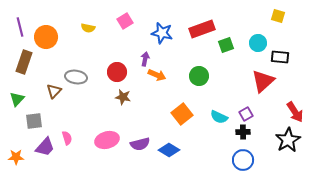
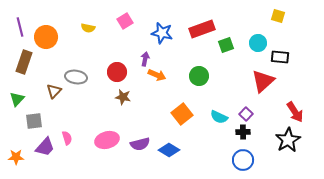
purple square: rotated 16 degrees counterclockwise
